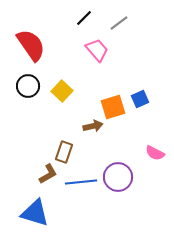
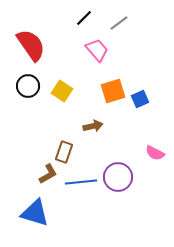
yellow square: rotated 10 degrees counterclockwise
orange square: moved 16 px up
